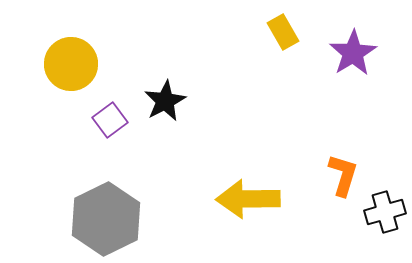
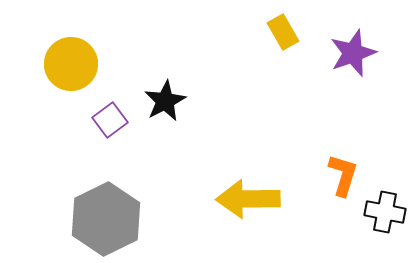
purple star: rotated 12 degrees clockwise
black cross: rotated 27 degrees clockwise
